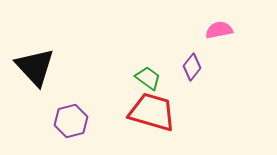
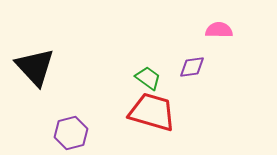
pink semicircle: rotated 12 degrees clockwise
purple diamond: rotated 44 degrees clockwise
purple hexagon: moved 12 px down
